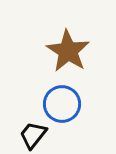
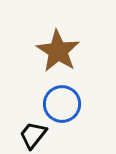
brown star: moved 10 px left
